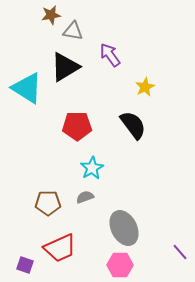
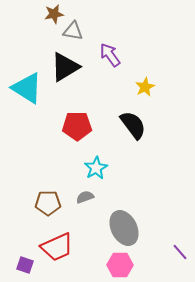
brown star: moved 3 px right, 1 px up
cyan star: moved 4 px right
red trapezoid: moved 3 px left, 1 px up
